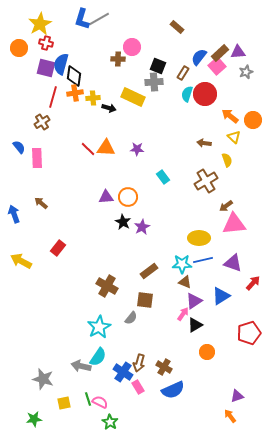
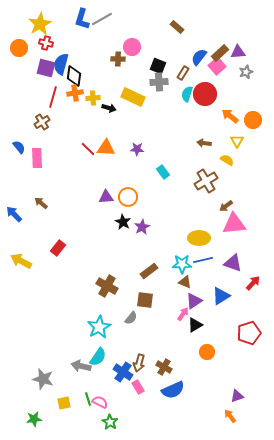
gray line at (99, 19): moved 3 px right
gray cross at (154, 82): moved 5 px right
yellow triangle at (234, 137): moved 3 px right, 4 px down; rotated 16 degrees clockwise
yellow semicircle at (227, 160): rotated 40 degrees counterclockwise
cyan rectangle at (163, 177): moved 5 px up
blue arrow at (14, 214): rotated 24 degrees counterclockwise
